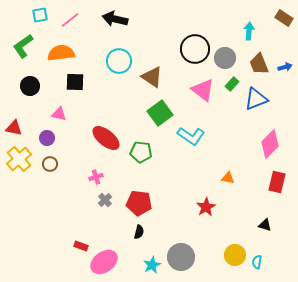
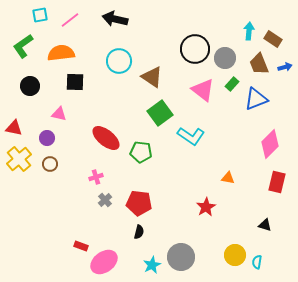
brown rectangle at (284, 18): moved 11 px left, 21 px down
